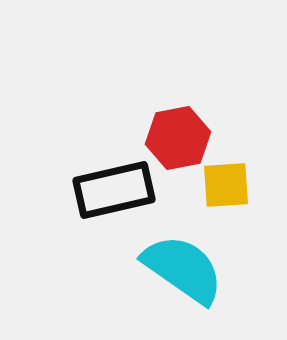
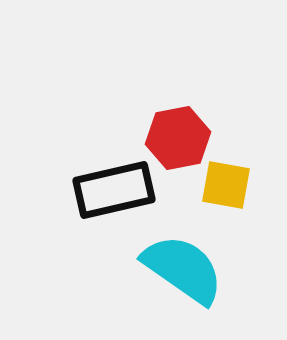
yellow square: rotated 14 degrees clockwise
